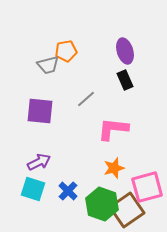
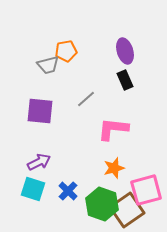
pink square: moved 1 px left, 3 px down
